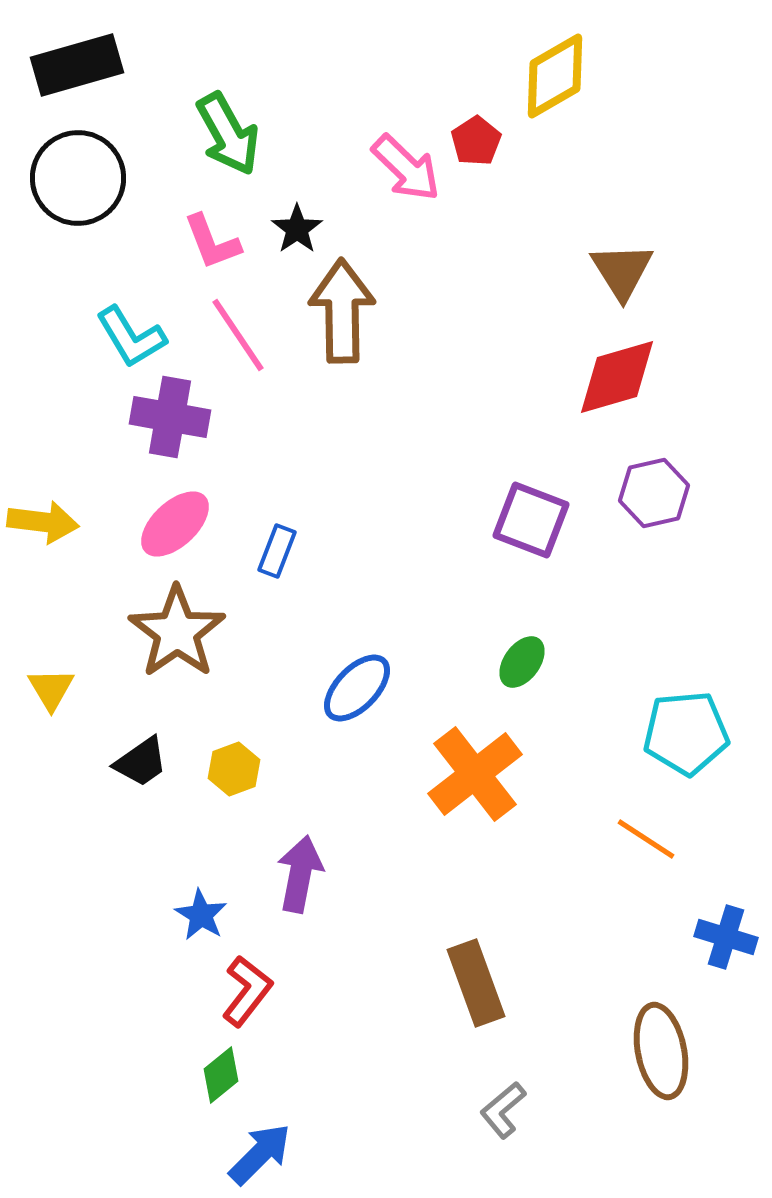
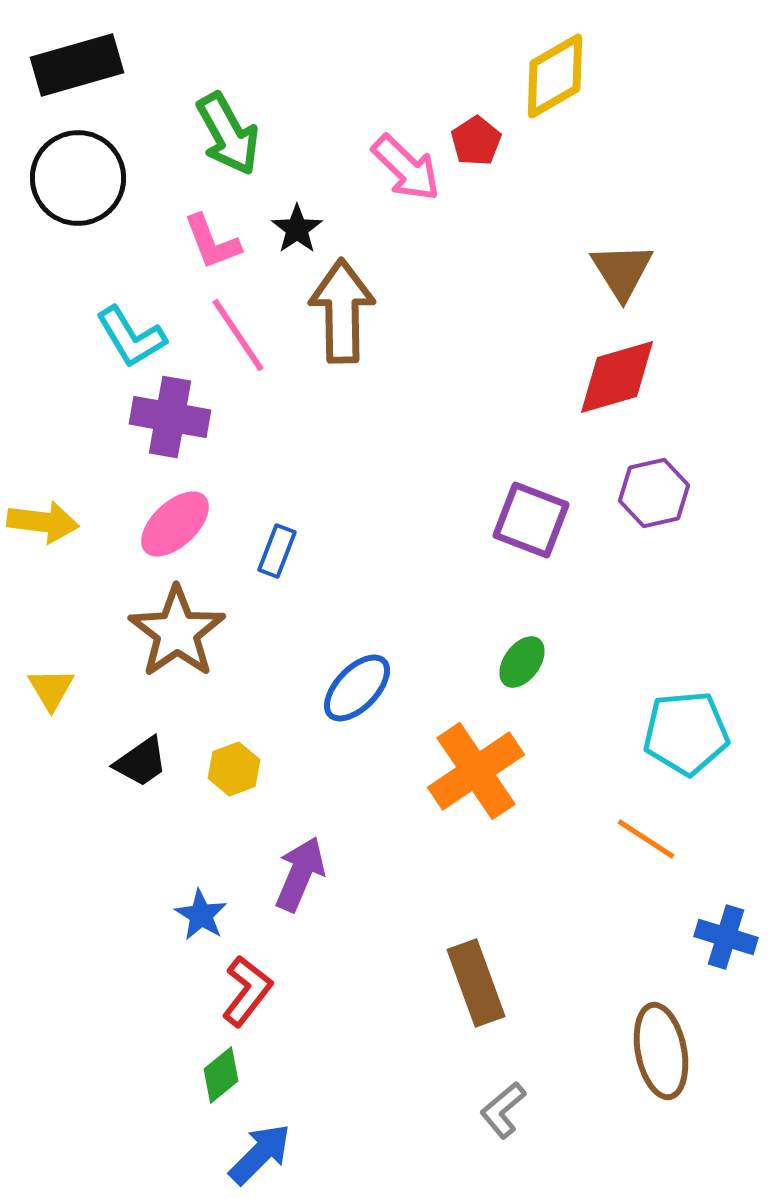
orange cross: moved 1 px right, 3 px up; rotated 4 degrees clockwise
purple arrow: rotated 12 degrees clockwise
